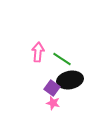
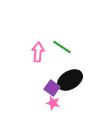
green line: moved 12 px up
black ellipse: rotated 20 degrees counterclockwise
